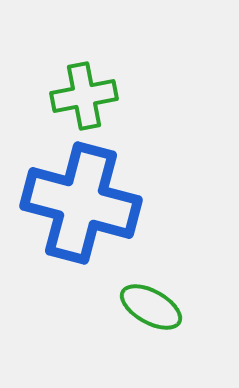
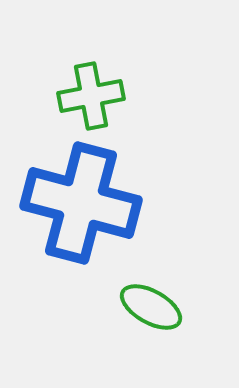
green cross: moved 7 px right
